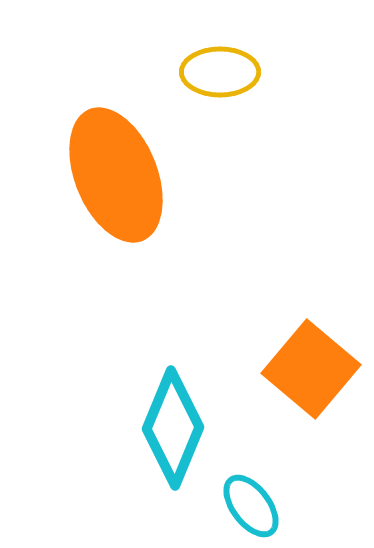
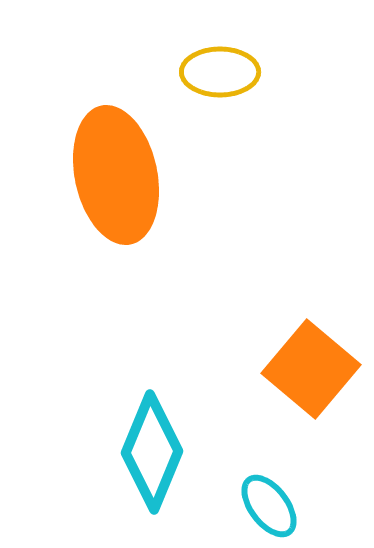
orange ellipse: rotated 10 degrees clockwise
cyan diamond: moved 21 px left, 24 px down
cyan ellipse: moved 18 px right
